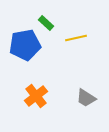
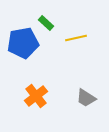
blue pentagon: moved 2 px left, 2 px up
